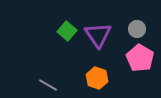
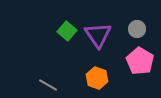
pink pentagon: moved 3 px down
